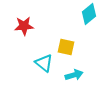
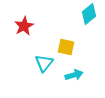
red star: rotated 24 degrees counterclockwise
cyan triangle: rotated 30 degrees clockwise
